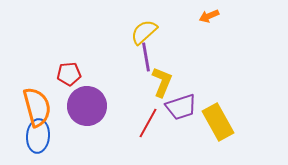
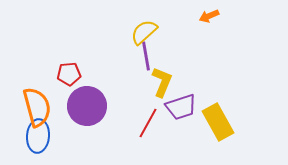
purple line: moved 1 px up
